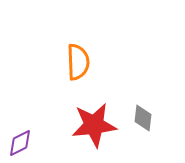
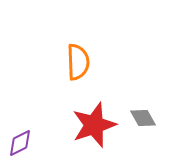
gray diamond: rotated 36 degrees counterclockwise
red star: rotated 12 degrees counterclockwise
